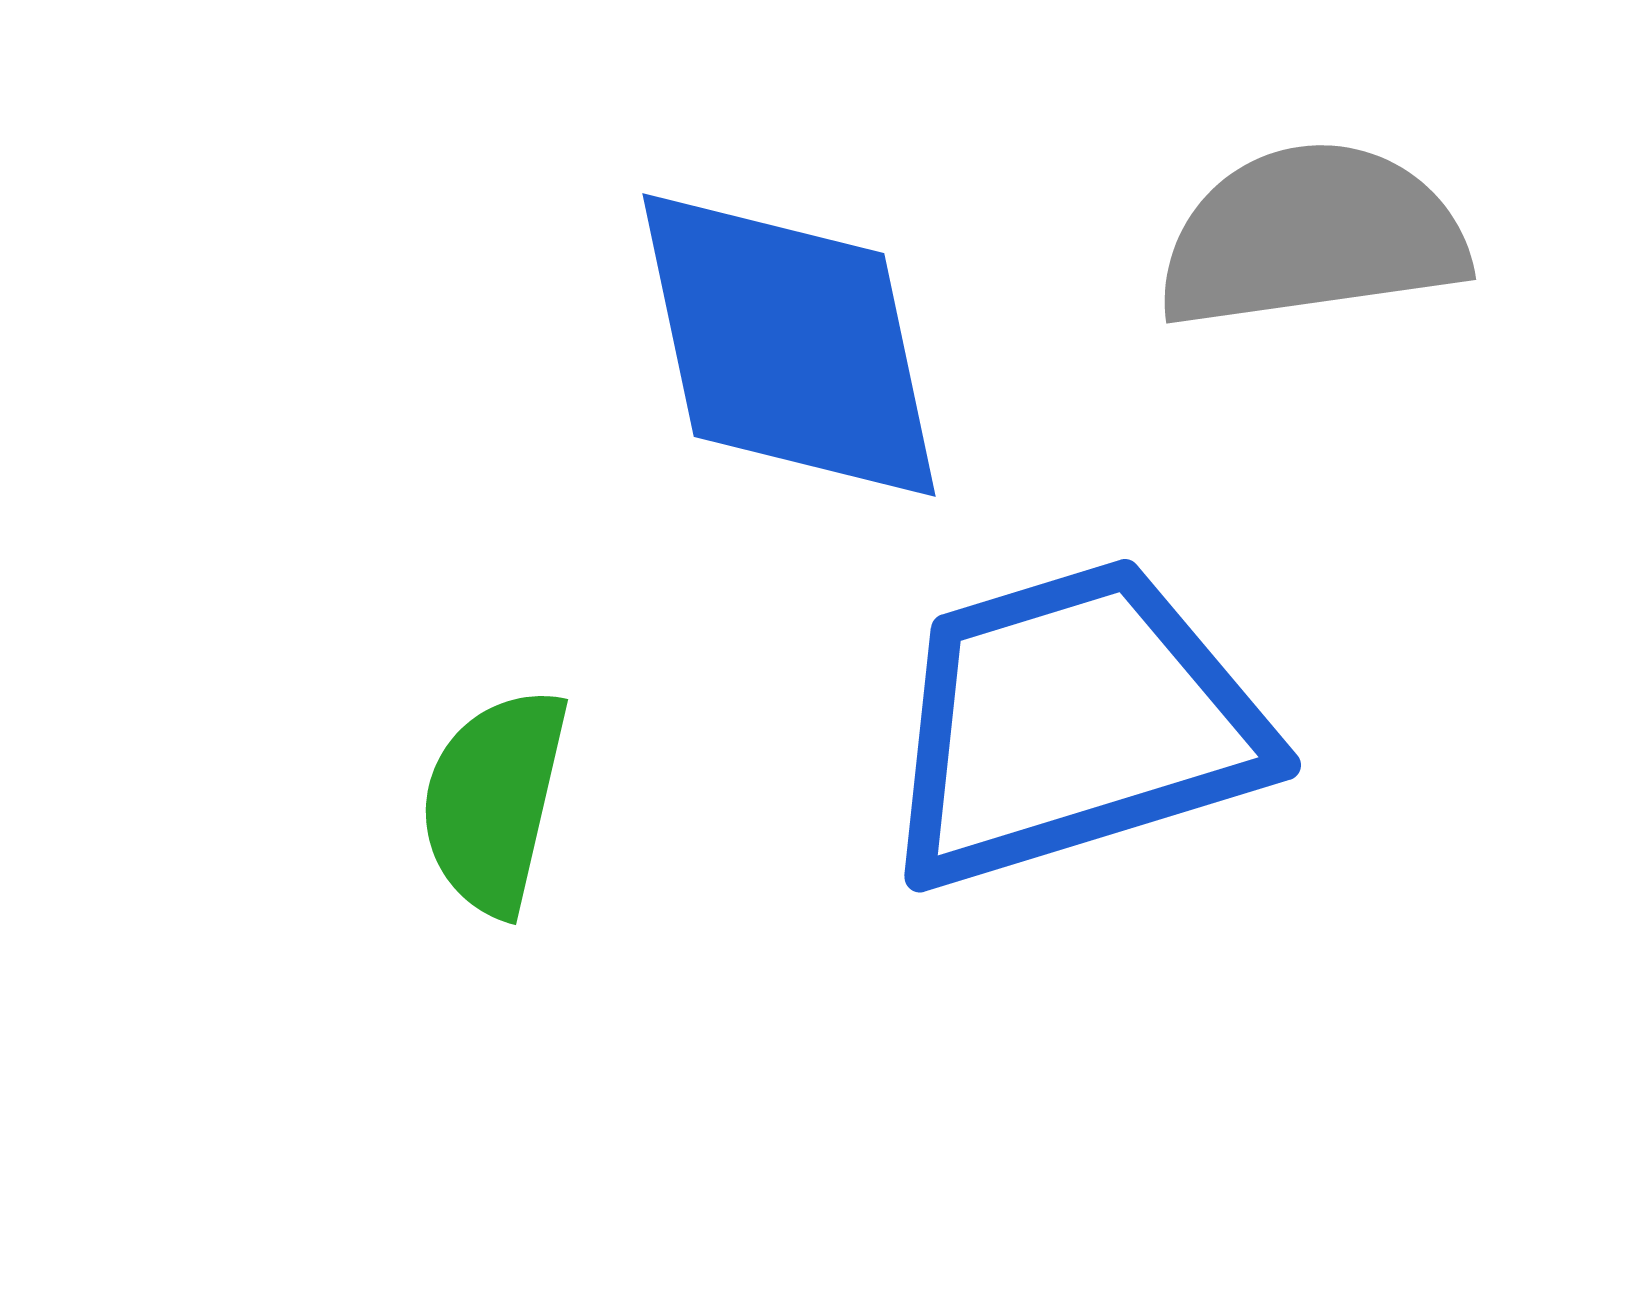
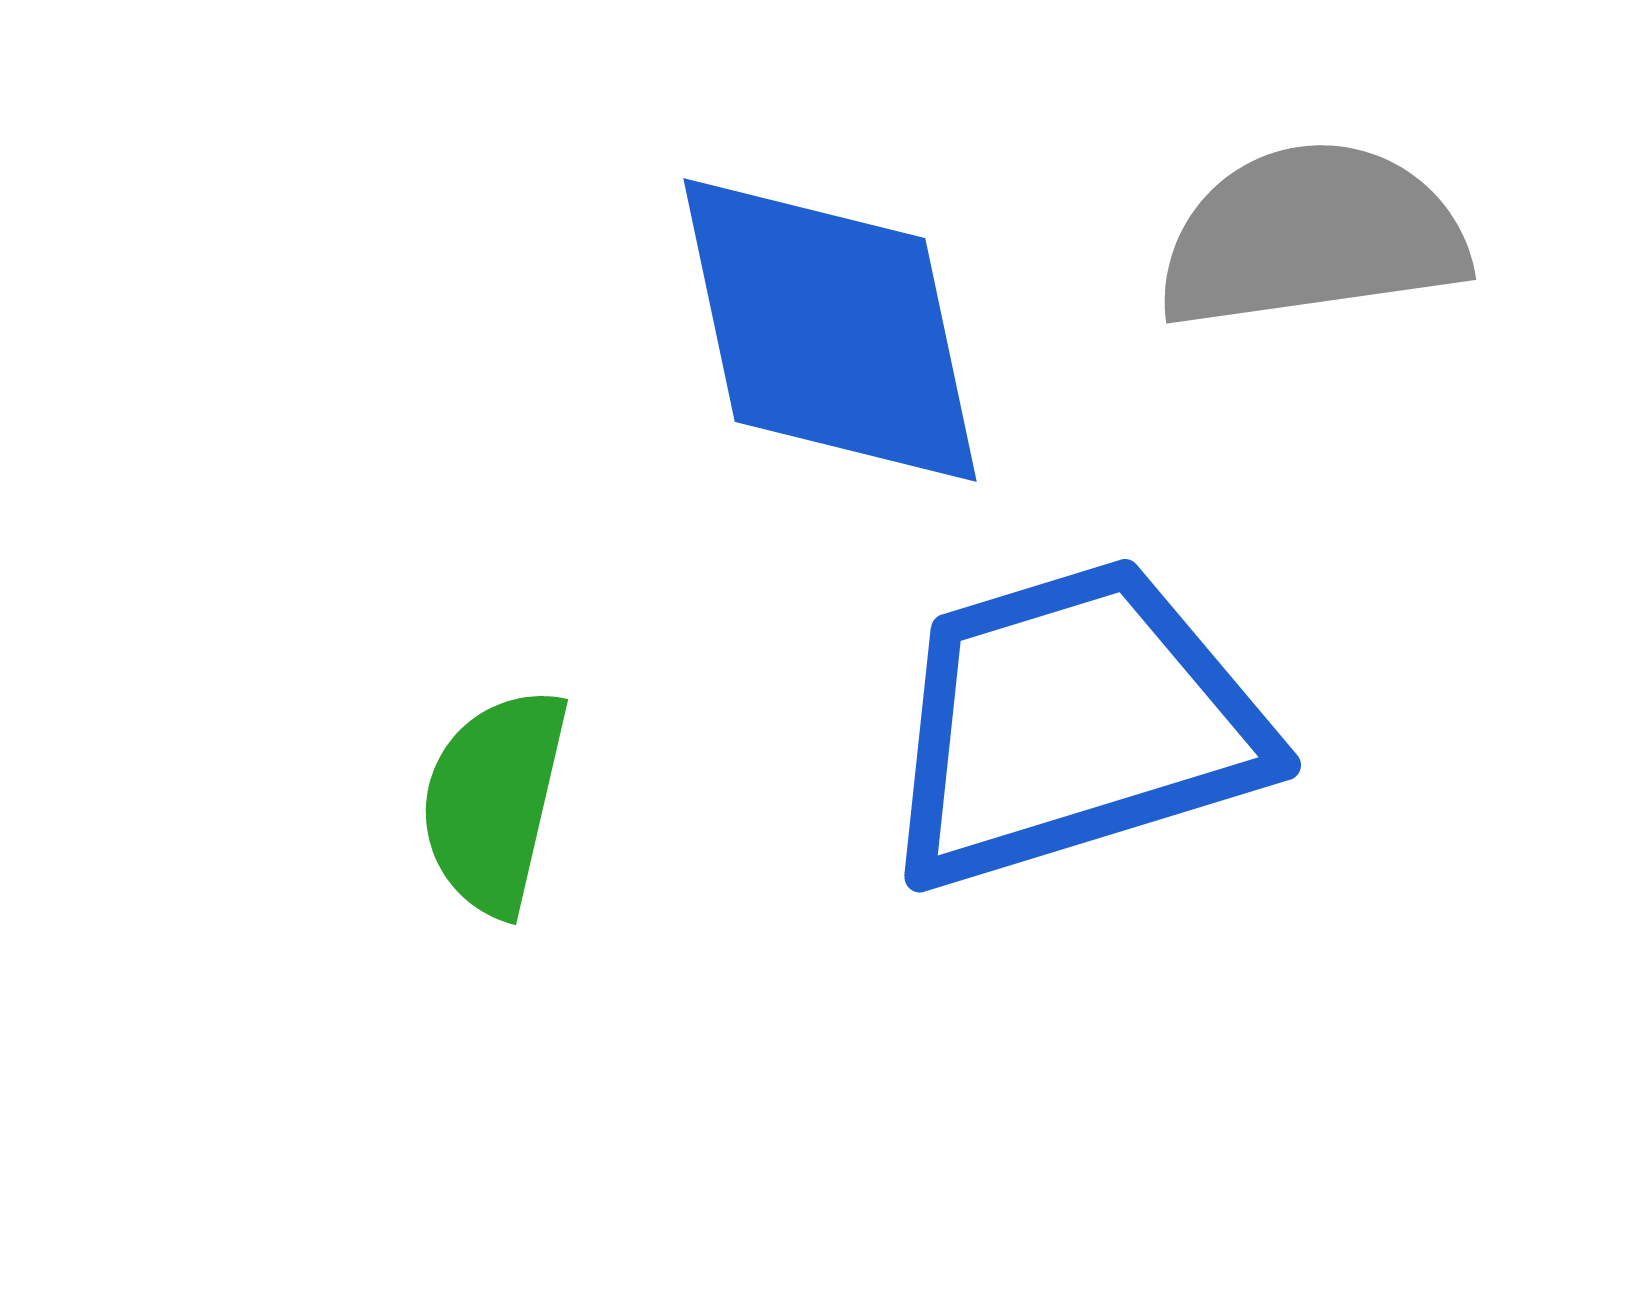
blue diamond: moved 41 px right, 15 px up
